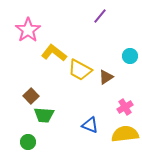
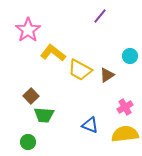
yellow L-shape: moved 1 px left
brown triangle: moved 1 px right, 2 px up
